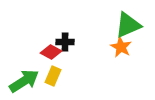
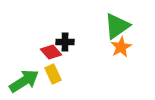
green triangle: moved 11 px left, 1 px down; rotated 12 degrees counterclockwise
orange star: rotated 15 degrees clockwise
red diamond: rotated 20 degrees clockwise
yellow rectangle: moved 2 px up; rotated 48 degrees counterclockwise
